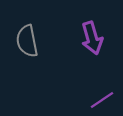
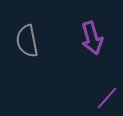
purple line: moved 5 px right, 2 px up; rotated 15 degrees counterclockwise
